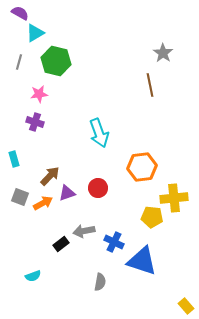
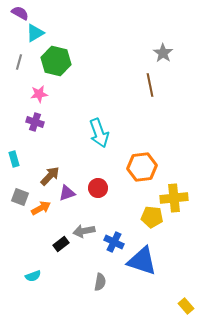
orange arrow: moved 2 px left, 5 px down
